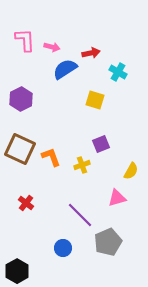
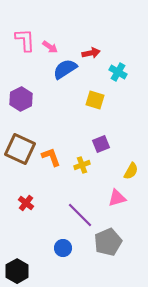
pink arrow: moved 2 px left; rotated 21 degrees clockwise
